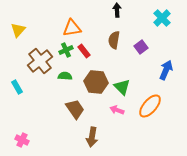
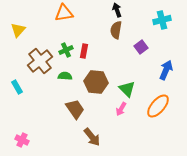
black arrow: rotated 16 degrees counterclockwise
cyan cross: moved 2 px down; rotated 30 degrees clockwise
orange triangle: moved 8 px left, 15 px up
brown semicircle: moved 2 px right, 10 px up
red rectangle: rotated 48 degrees clockwise
green triangle: moved 5 px right, 2 px down
orange ellipse: moved 8 px right
pink arrow: moved 4 px right, 1 px up; rotated 80 degrees counterclockwise
brown arrow: rotated 48 degrees counterclockwise
